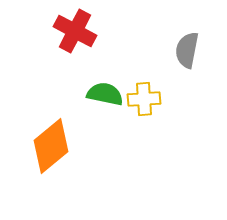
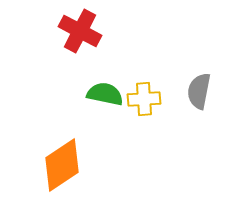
red cross: moved 5 px right
gray semicircle: moved 12 px right, 41 px down
orange diamond: moved 11 px right, 19 px down; rotated 6 degrees clockwise
